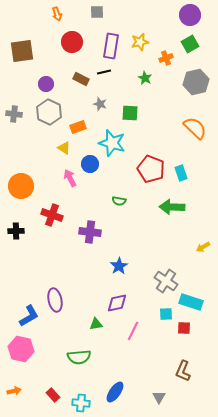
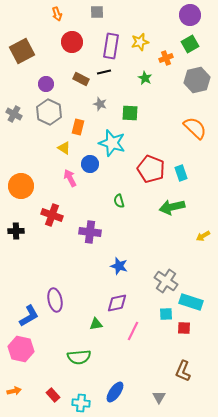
brown square at (22, 51): rotated 20 degrees counterclockwise
gray hexagon at (196, 82): moved 1 px right, 2 px up
gray cross at (14, 114): rotated 21 degrees clockwise
orange rectangle at (78, 127): rotated 56 degrees counterclockwise
green semicircle at (119, 201): rotated 64 degrees clockwise
green arrow at (172, 207): rotated 15 degrees counterclockwise
yellow arrow at (203, 247): moved 11 px up
blue star at (119, 266): rotated 24 degrees counterclockwise
